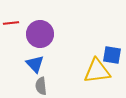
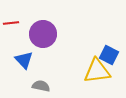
purple circle: moved 3 px right
blue square: moved 3 px left; rotated 18 degrees clockwise
blue triangle: moved 11 px left, 4 px up
gray semicircle: rotated 108 degrees clockwise
